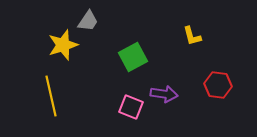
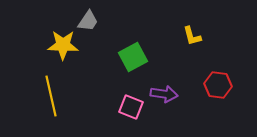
yellow star: rotated 20 degrees clockwise
